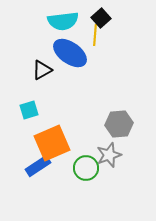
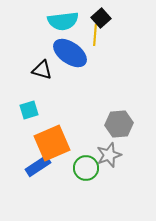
black triangle: rotated 45 degrees clockwise
